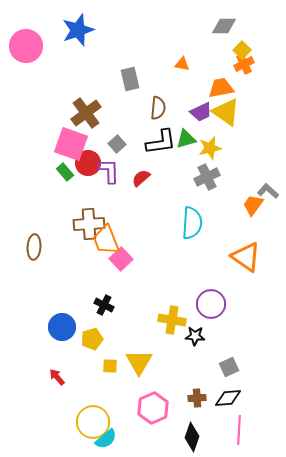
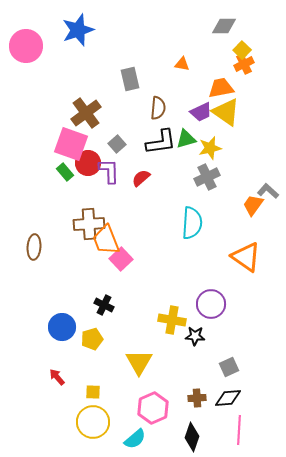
yellow square at (110, 366): moved 17 px left, 26 px down
cyan semicircle at (106, 439): moved 29 px right
